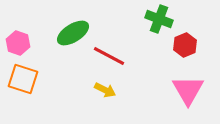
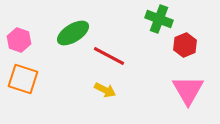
pink hexagon: moved 1 px right, 3 px up
